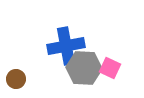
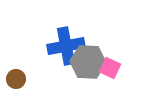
gray hexagon: moved 4 px right, 6 px up
